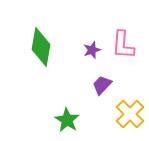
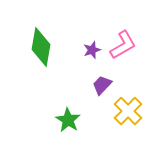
pink L-shape: rotated 124 degrees counterclockwise
yellow cross: moved 2 px left, 3 px up
green star: moved 1 px right
